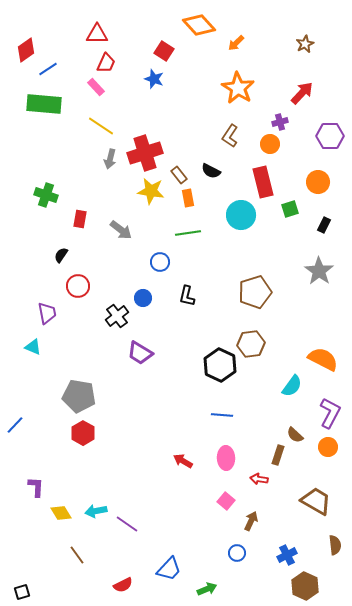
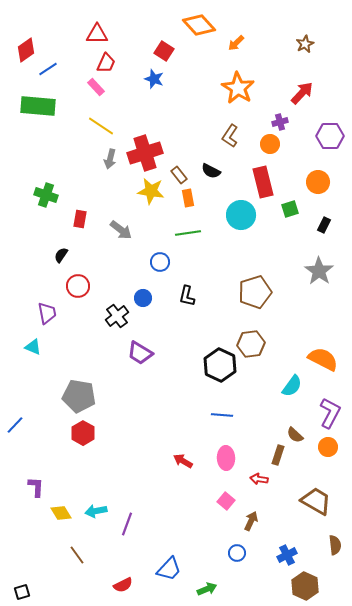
green rectangle at (44, 104): moved 6 px left, 2 px down
purple line at (127, 524): rotated 75 degrees clockwise
